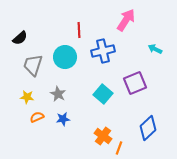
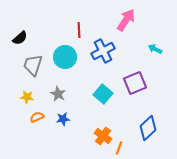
blue cross: rotated 15 degrees counterclockwise
